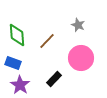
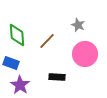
pink circle: moved 4 px right, 4 px up
blue rectangle: moved 2 px left
black rectangle: moved 3 px right, 2 px up; rotated 49 degrees clockwise
